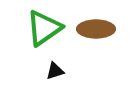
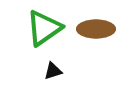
black triangle: moved 2 px left
